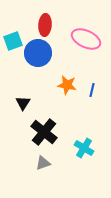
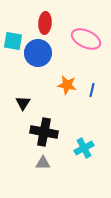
red ellipse: moved 2 px up
cyan square: rotated 30 degrees clockwise
black cross: rotated 28 degrees counterclockwise
cyan cross: rotated 30 degrees clockwise
gray triangle: rotated 21 degrees clockwise
